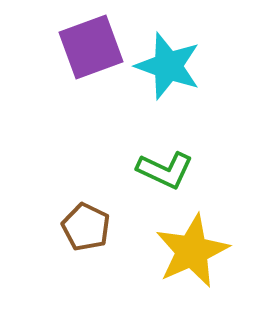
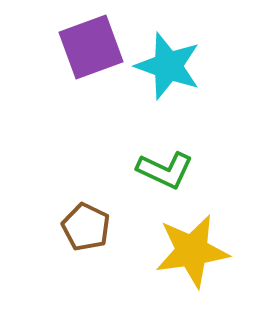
yellow star: rotated 16 degrees clockwise
